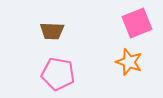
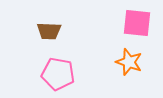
pink square: rotated 28 degrees clockwise
brown trapezoid: moved 3 px left
